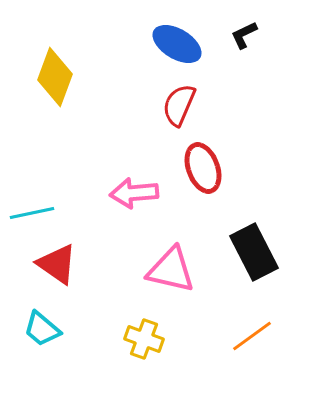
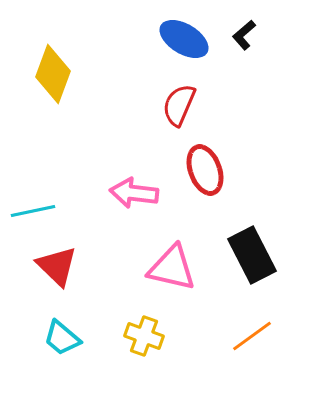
black L-shape: rotated 16 degrees counterclockwise
blue ellipse: moved 7 px right, 5 px up
yellow diamond: moved 2 px left, 3 px up
red ellipse: moved 2 px right, 2 px down
pink arrow: rotated 12 degrees clockwise
cyan line: moved 1 px right, 2 px up
black rectangle: moved 2 px left, 3 px down
red triangle: moved 2 px down; rotated 9 degrees clockwise
pink triangle: moved 1 px right, 2 px up
cyan trapezoid: moved 20 px right, 9 px down
yellow cross: moved 3 px up
